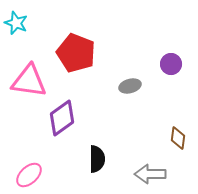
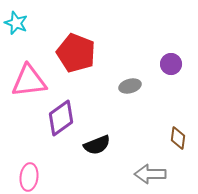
pink triangle: rotated 15 degrees counterclockwise
purple diamond: moved 1 px left
black semicircle: moved 14 px up; rotated 68 degrees clockwise
pink ellipse: moved 2 px down; rotated 40 degrees counterclockwise
